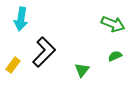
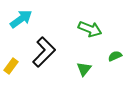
cyan arrow: rotated 135 degrees counterclockwise
green arrow: moved 23 px left, 5 px down
yellow rectangle: moved 2 px left, 1 px down
green triangle: moved 2 px right, 1 px up
